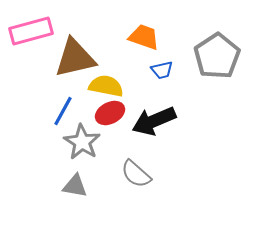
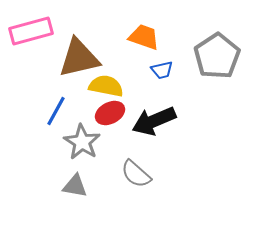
brown triangle: moved 4 px right
blue line: moved 7 px left
